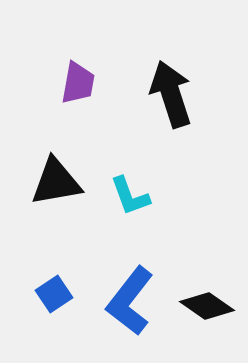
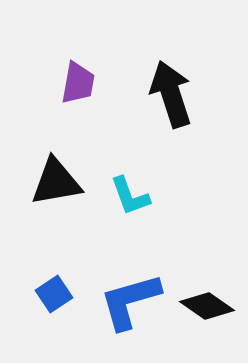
blue L-shape: rotated 36 degrees clockwise
